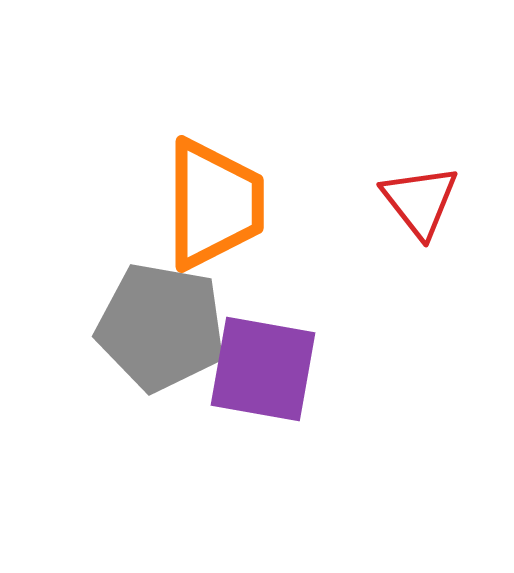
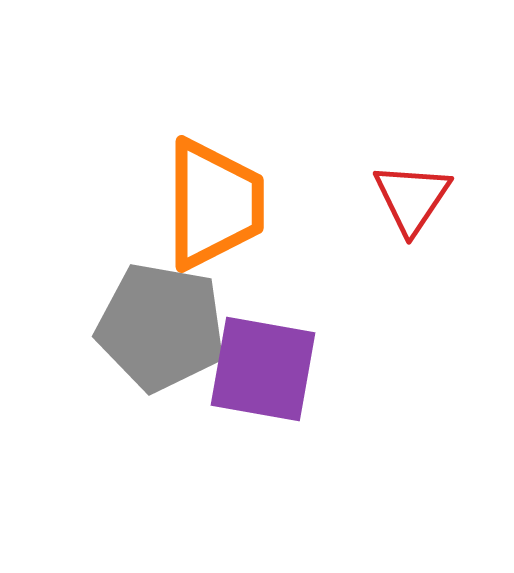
red triangle: moved 8 px left, 3 px up; rotated 12 degrees clockwise
